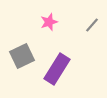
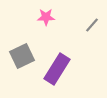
pink star: moved 3 px left, 5 px up; rotated 18 degrees clockwise
